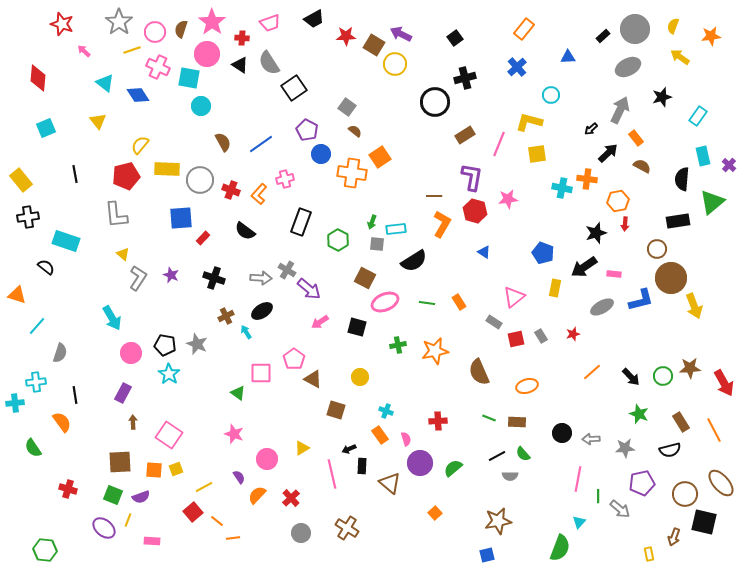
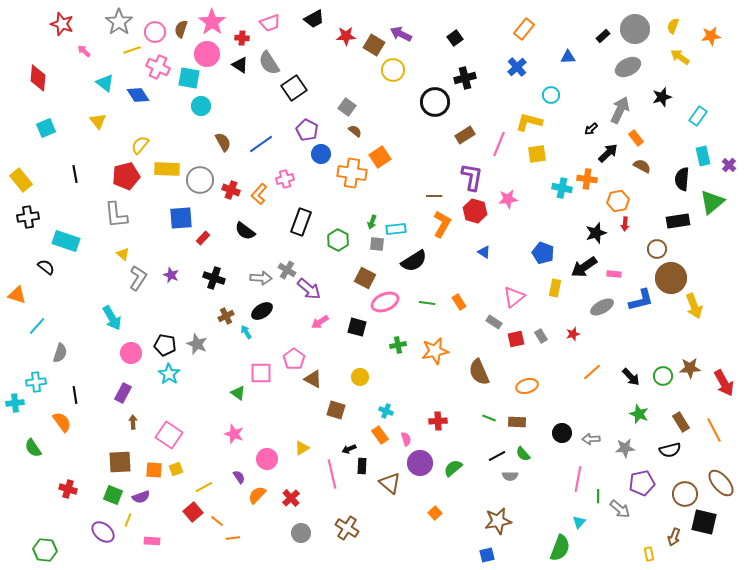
yellow circle at (395, 64): moved 2 px left, 6 px down
purple ellipse at (104, 528): moved 1 px left, 4 px down
